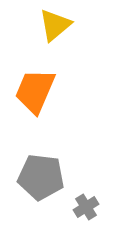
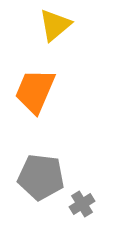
gray cross: moved 4 px left, 3 px up
